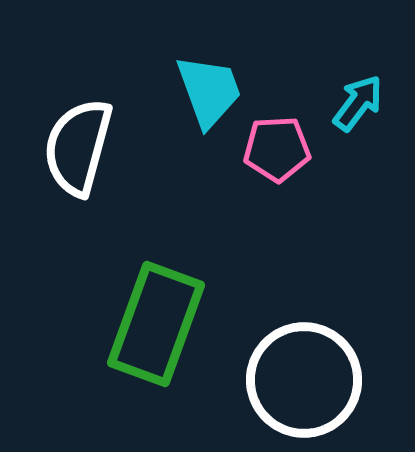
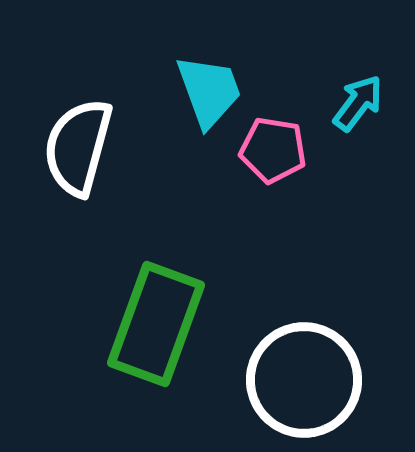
pink pentagon: moved 4 px left, 1 px down; rotated 12 degrees clockwise
